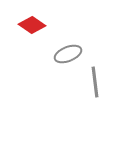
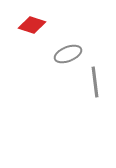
red diamond: rotated 16 degrees counterclockwise
